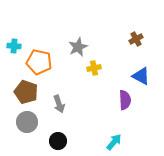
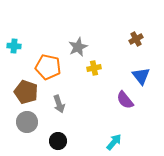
orange pentagon: moved 9 px right, 5 px down
blue triangle: rotated 24 degrees clockwise
purple semicircle: rotated 144 degrees clockwise
